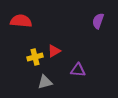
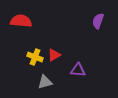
red triangle: moved 4 px down
yellow cross: rotated 35 degrees clockwise
